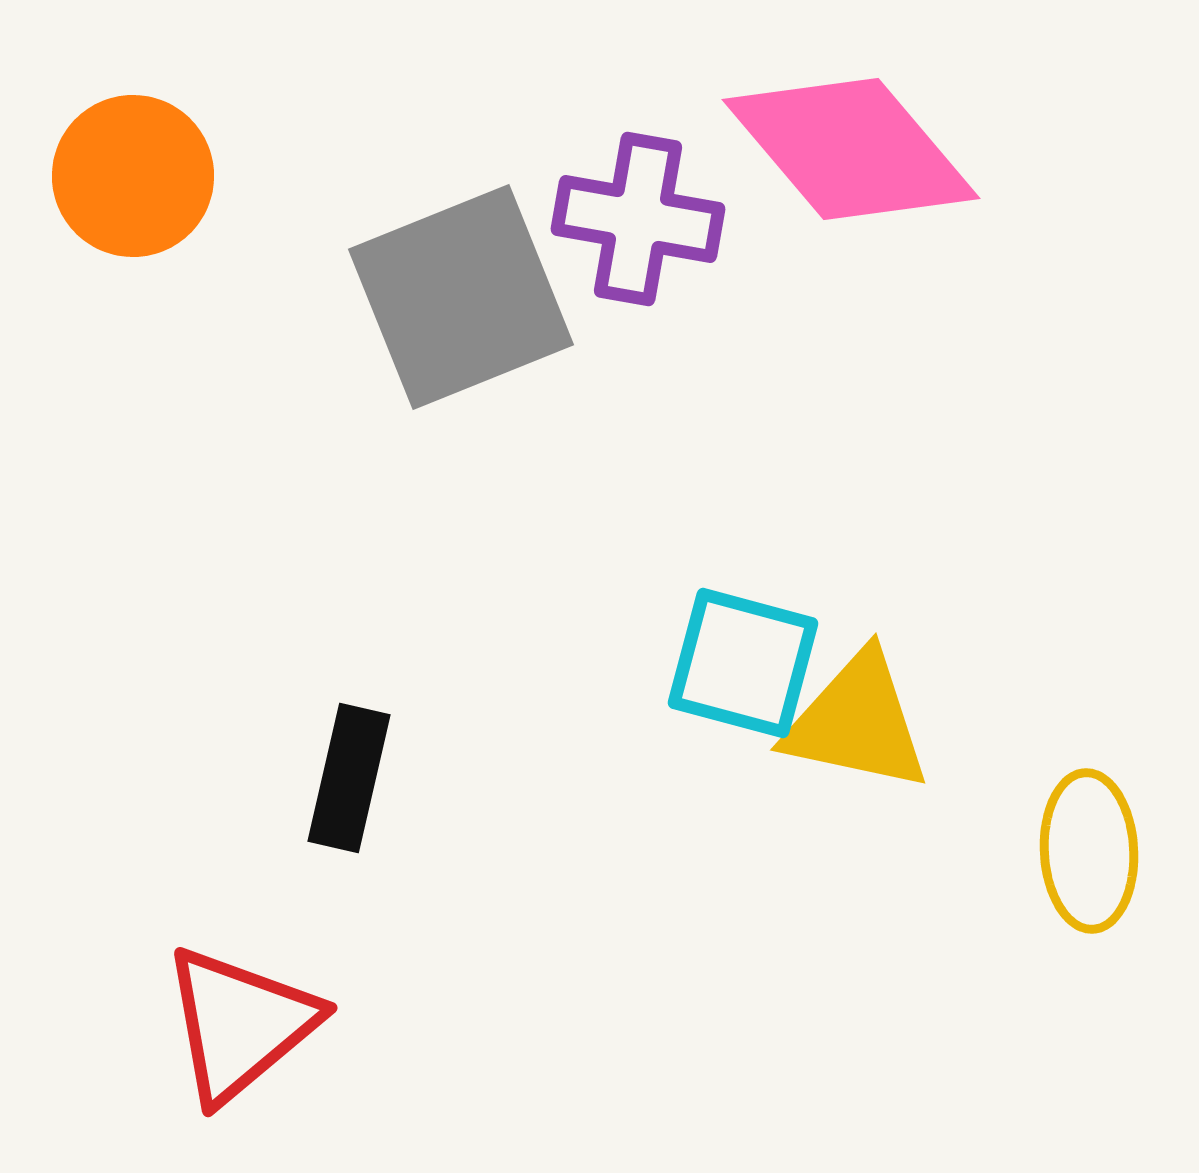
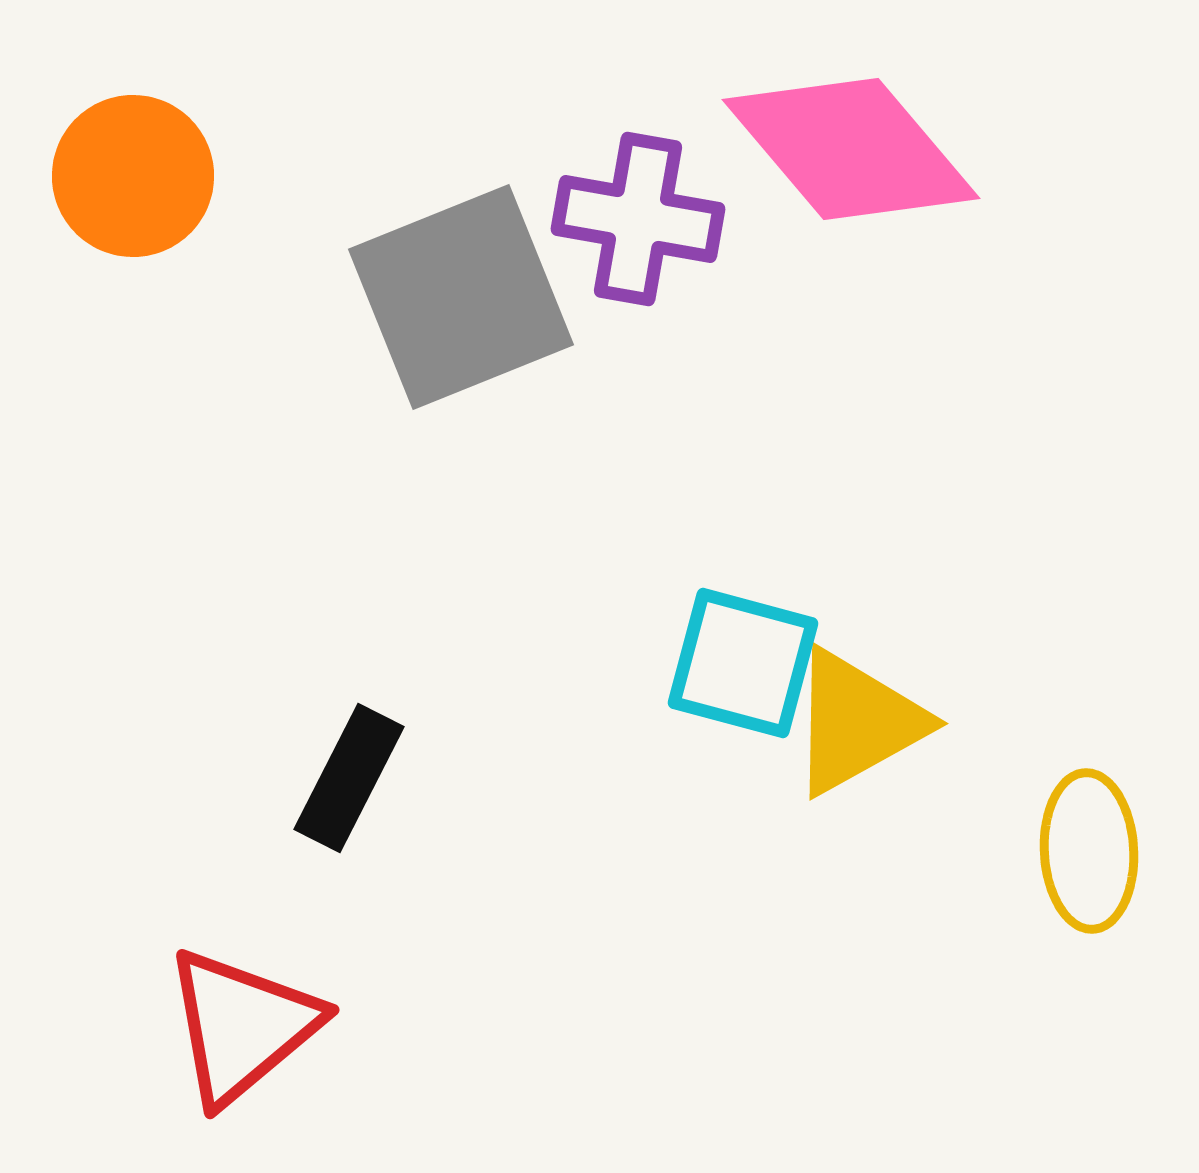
yellow triangle: rotated 41 degrees counterclockwise
black rectangle: rotated 14 degrees clockwise
red triangle: moved 2 px right, 2 px down
